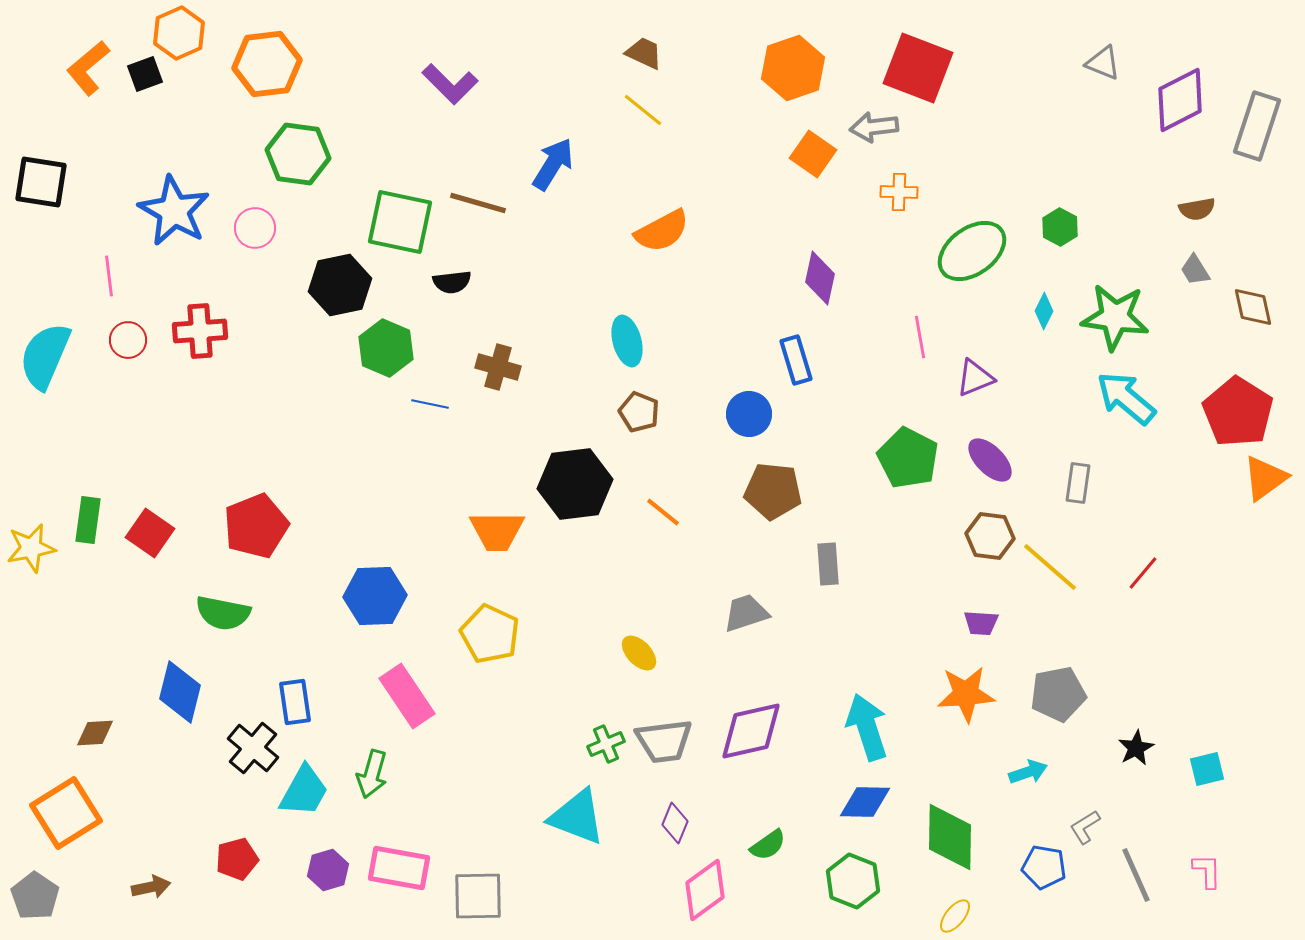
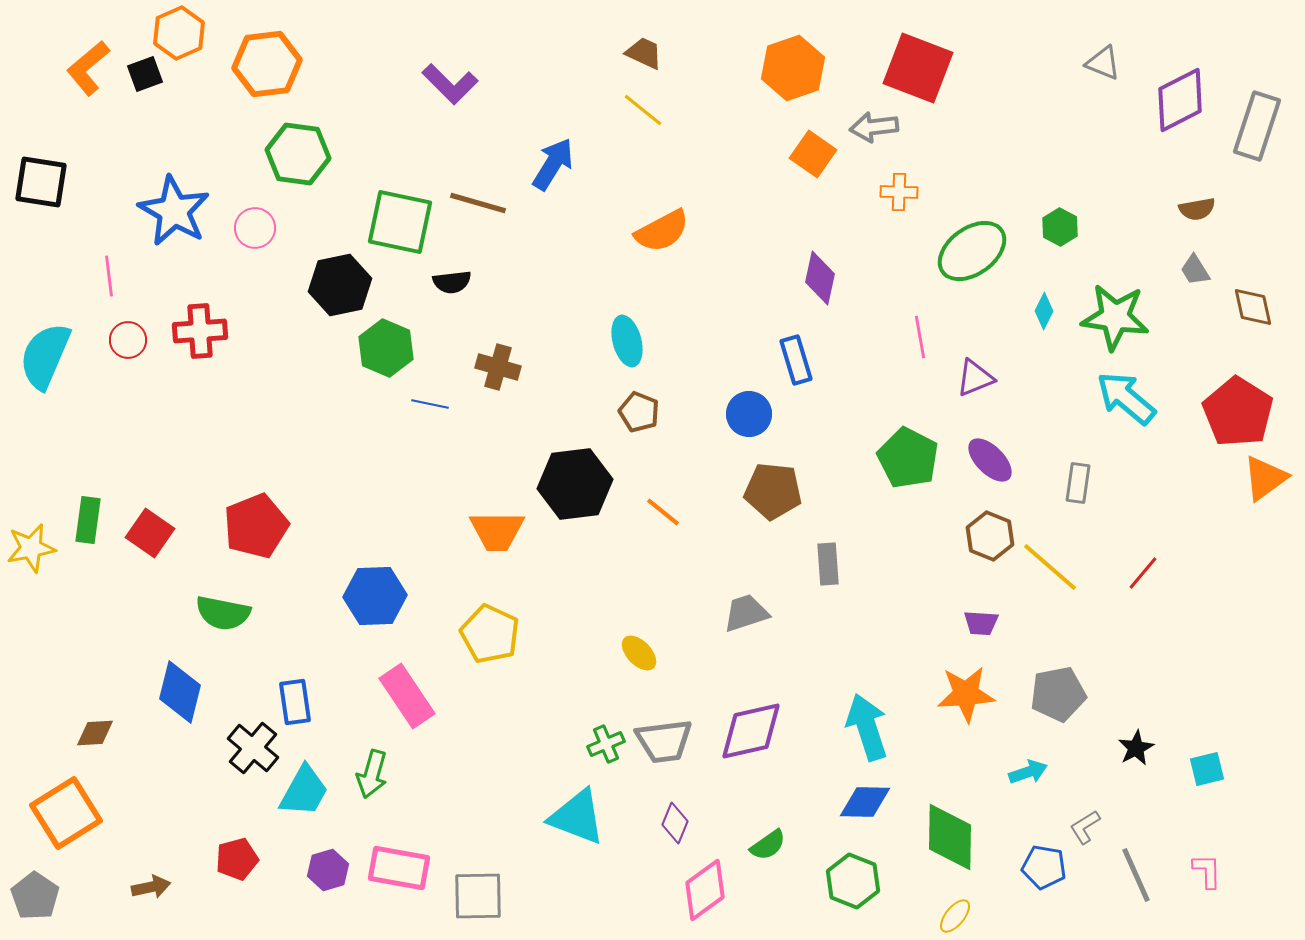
brown hexagon at (990, 536): rotated 15 degrees clockwise
